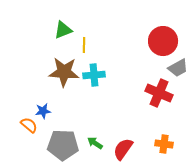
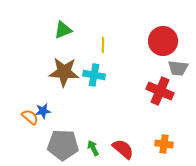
yellow line: moved 19 px right
gray trapezoid: rotated 35 degrees clockwise
cyan cross: rotated 15 degrees clockwise
red cross: moved 1 px right, 2 px up
orange semicircle: moved 1 px right, 8 px up
green arrow: moved 2 px left, 5 px down; rotated 28 degrees clockwise
red semicircle: rotated 95 degrees clockwise
